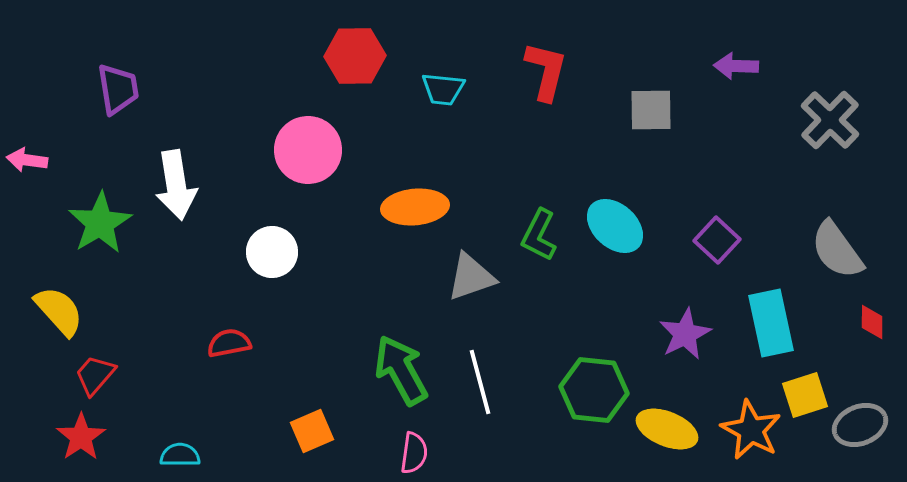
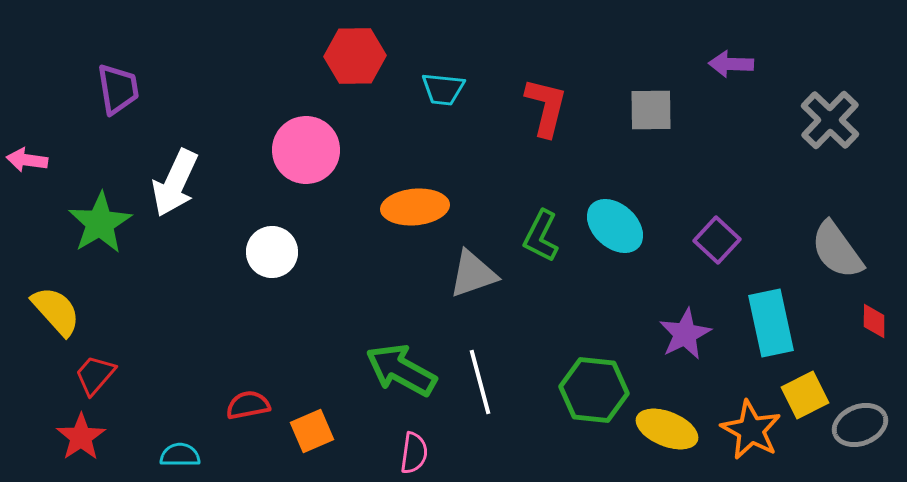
purple arrow: moved 5 px left, 2 px up
red L-shape: moved 36 px down
pink circle: moved 2 px left
white arrow: moved 1 px left, 2 px up; rotated 34 degrees clockwise
green L-shape: moved 2 px right, 1 px down
gray triangle: moved 2 px right, 3 px up
yellow semicircle: moved 3 px left
red diamond: moved 2 px right, 1 px up
red semicircle: moved 19 px right, 62 px down
green arrow: rotated 32 degrees counterclockwise
yellow square: rotated 9 degrees counterclockwise
